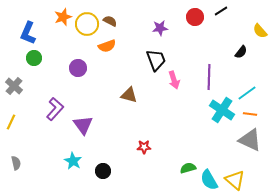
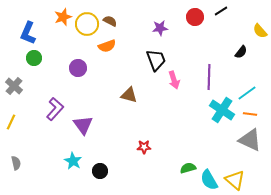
black circle: moved 3 px left
